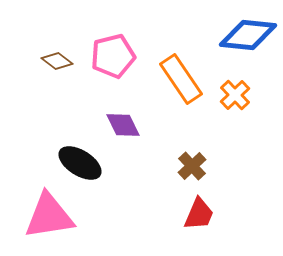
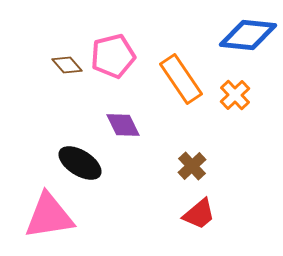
brown diamond: moved 10 px right, 4 px down; rotated 12 degrees clockwise
red trapezoid: rotated 27 degrees clockwise
